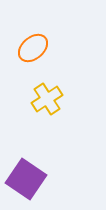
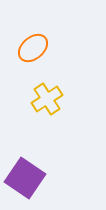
purple square: moved 1 px left, 1 px up
